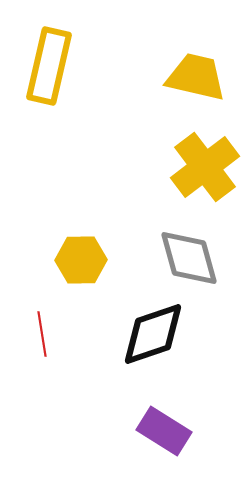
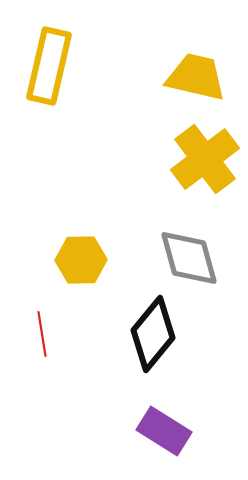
yellow cross: moved 8 px up
black diamond: rotated 32 degrees counterclockwise
